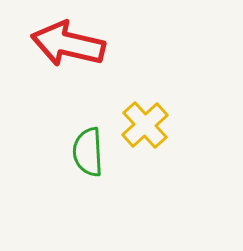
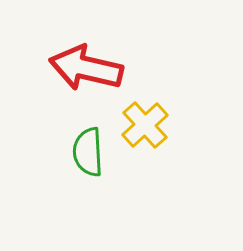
red arrow: moved 18 px right, 24 px down
